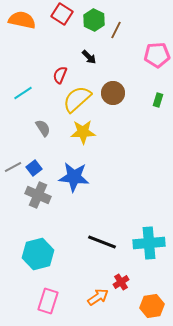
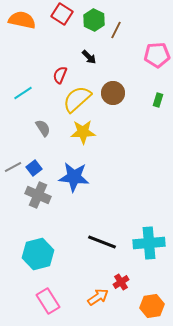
pink rectangle: rotated 50 degrees counterclockwise
